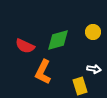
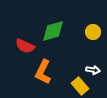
green diamond: moved 5 px left, 9 px up
white arrow: moved 1 px left, 1 px down
yellow rectangle: rotated 24 degrees counterclockwise
